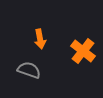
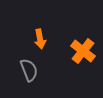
gray semicircle: rotated 50 degrees clockwise
